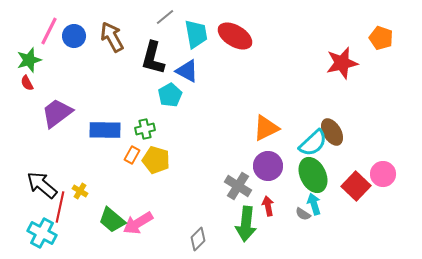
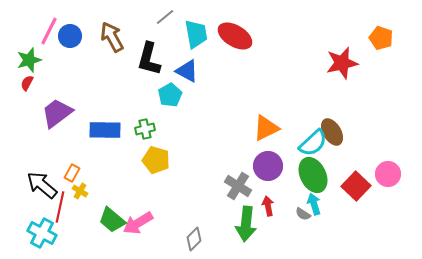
blue circle: moved 4 px left
black L-shape: moved 4 px left, 1 px down
red semicircle: rotated 56 degrees clockwise
orange rectangle: moved 60 px left, 18 px down
pink circle: moved 5 px right
gray diamond: moved 4 px left
